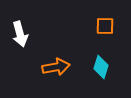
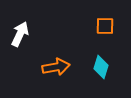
white arrow: rotated 140 degrees counterclockwise
